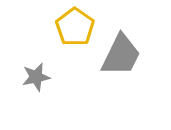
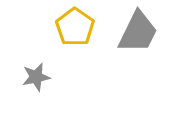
gray trapezoid: moved 17 px right, 23 px up
